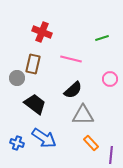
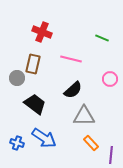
green line: rotated 40 degrees clockwise
gray triangle: moved 1 px right, 1 px down
